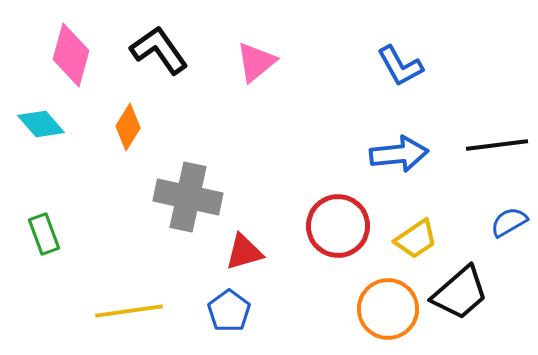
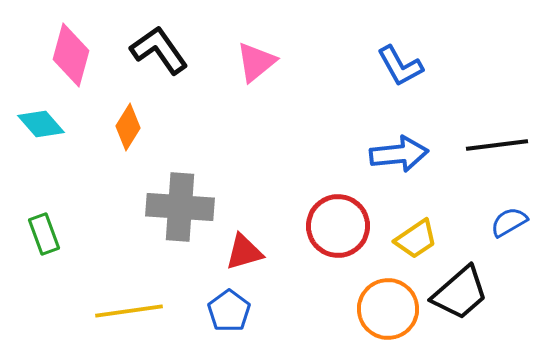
gray cross: moved 8 px left, 10 px down; rotated 8 degrees counterclockwise
